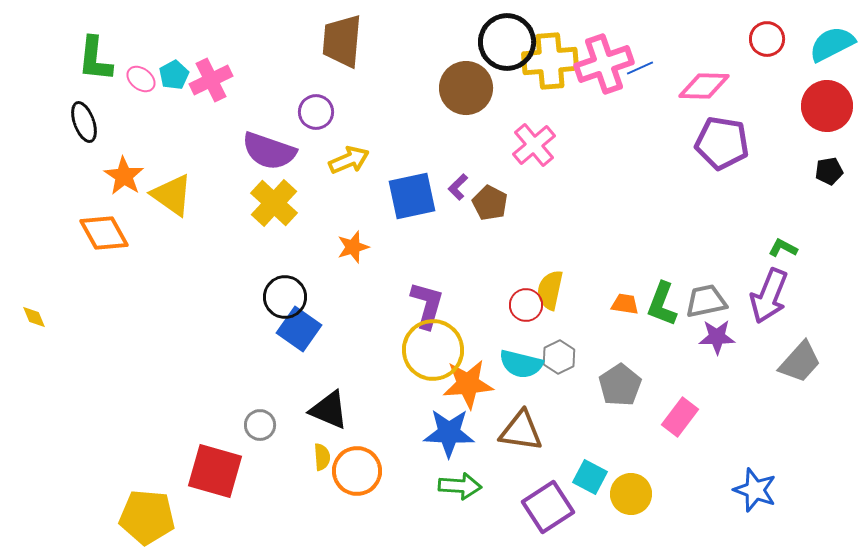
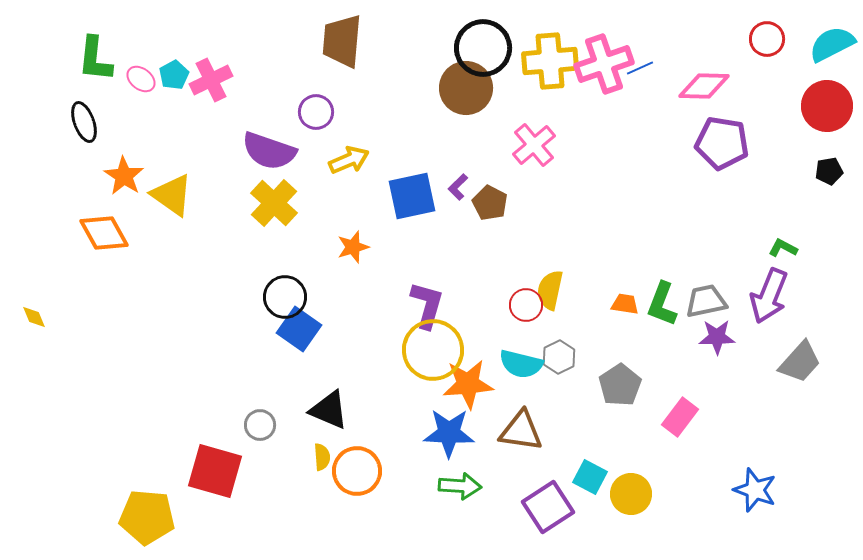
black circle at (507, 42): moved 24 px left, 6 px down
